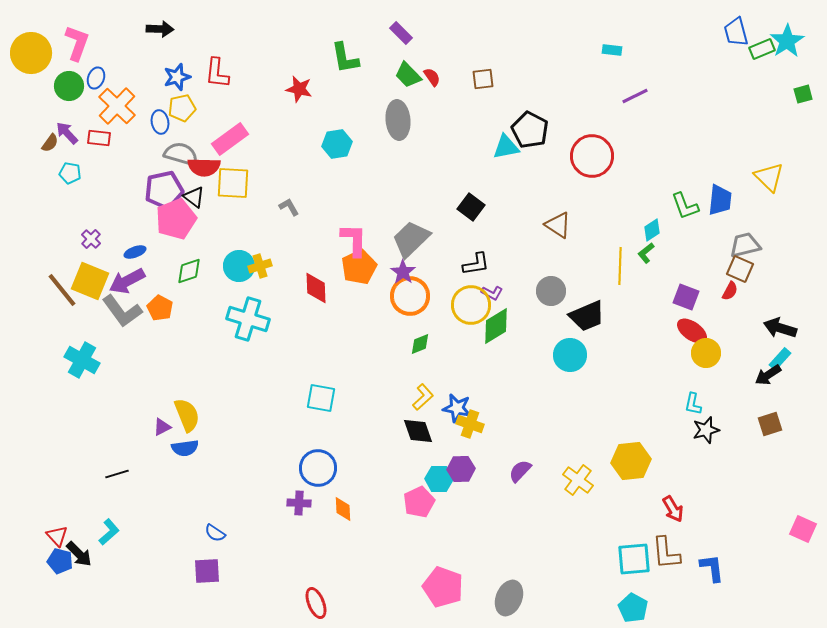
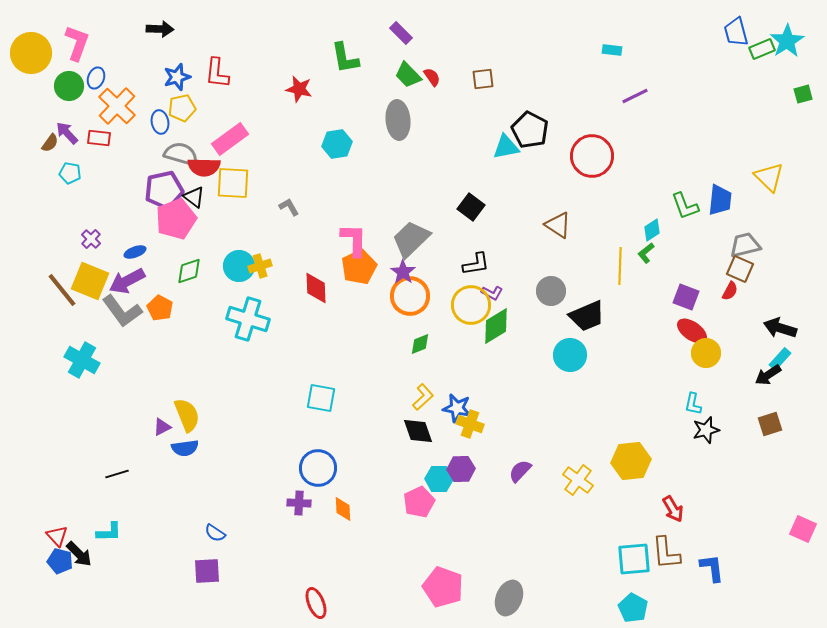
cyan L-shape at (109, 532): rotated 40 degrees clockwise
